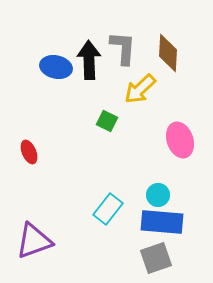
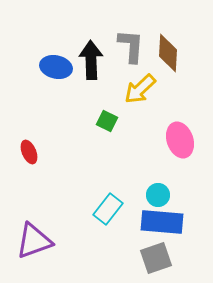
gray L-shape: moved 8 px right, 2 px up
black arrow: moved 2 px right
